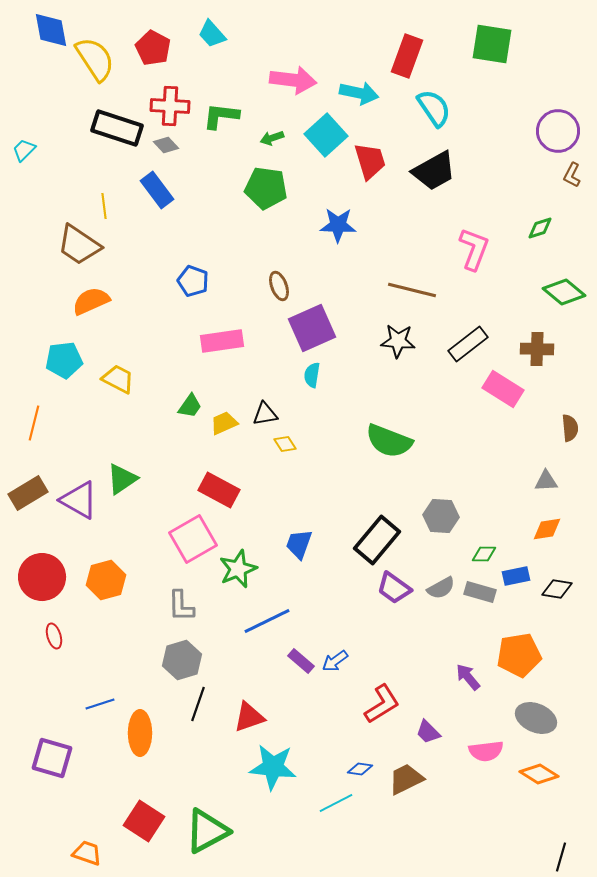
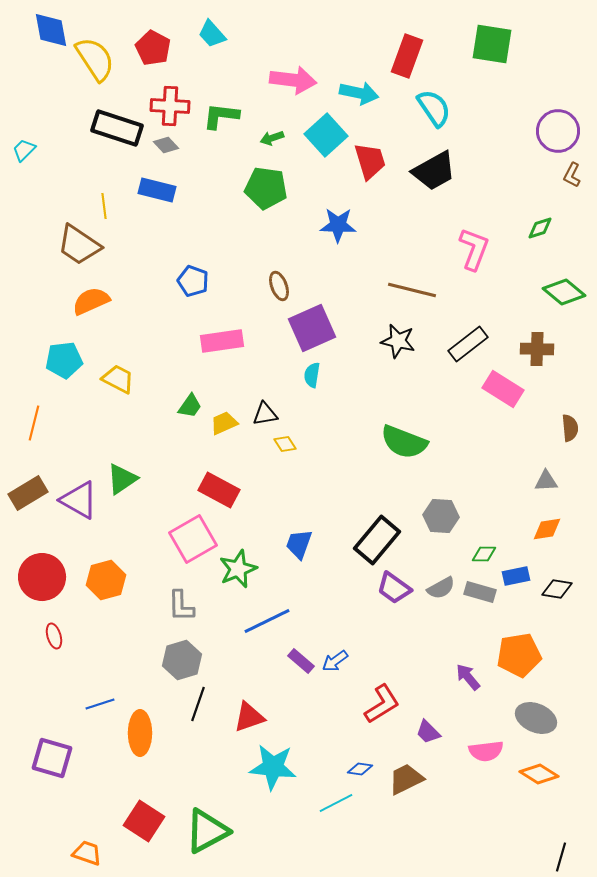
blue rectangle at (157, 190): rotated 39 degrees counterclockwise
black star at (398, 341): rotated 8 degrees clockwise
green semicircle at (389, 441): moved 15 px right, 1 px down
